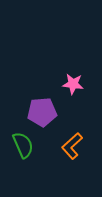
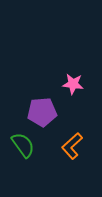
green semicircle: rotated 12 degrees counterclockwise
